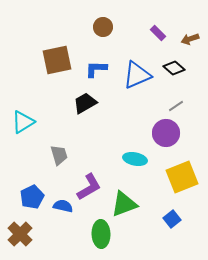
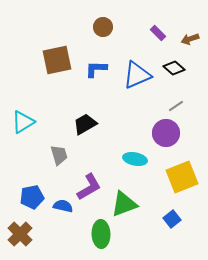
black trapezoid: moved 21 px down
blue pentagon: rotated 15 degrees clockwise
